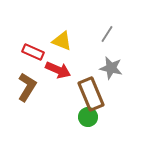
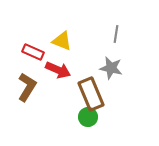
gray line: moved 9 px right; rotated 24 degrees counterclockwise
